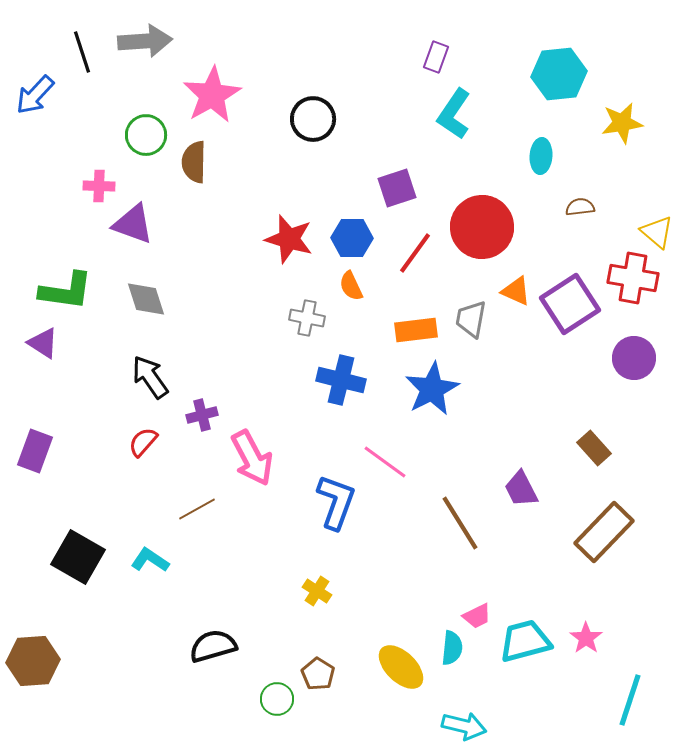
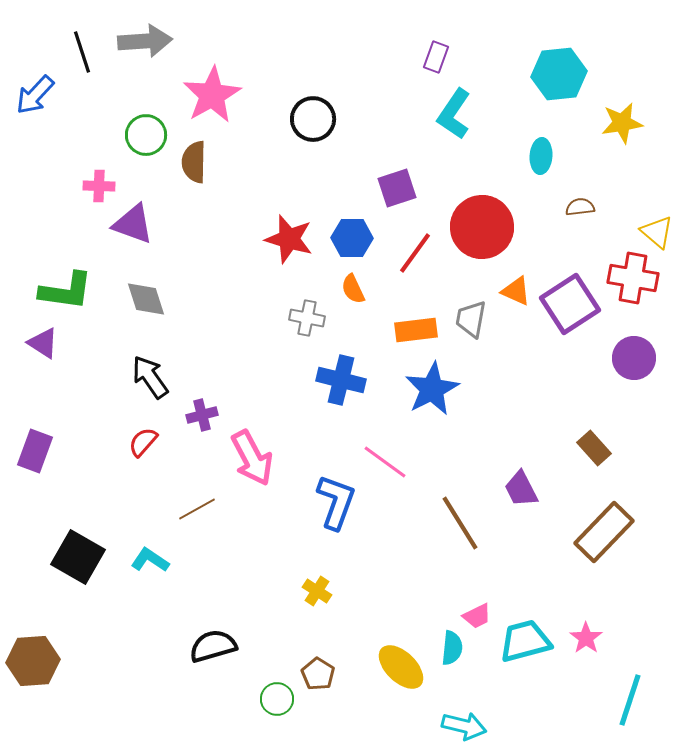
orange semicircle at (351, 286): moved 2 px right, 3 px down
